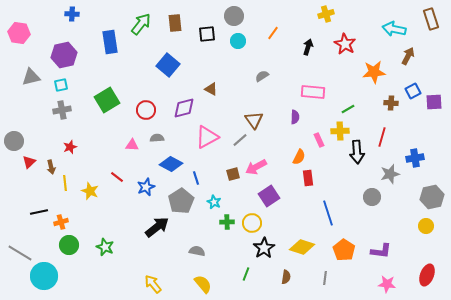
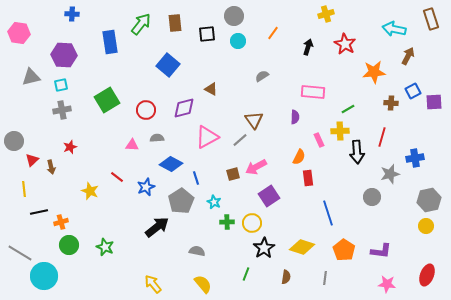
purple hexagon at (64, 55): rotated 15 degrees clockwise
red triangle at (29, 162): moved 3 px right, 2 px up
yellow line at (65, 183): moved 41 px left, 6 px down
gray hexagon at (432, 197): moved 3 px left, 3 px down
